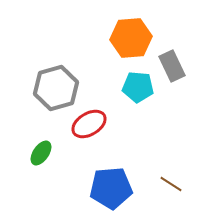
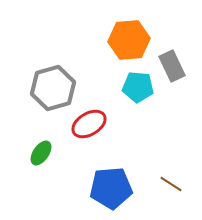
orange hexagon: moved 2 px left, 2 px down
gray hexagon: moved 3 px left
